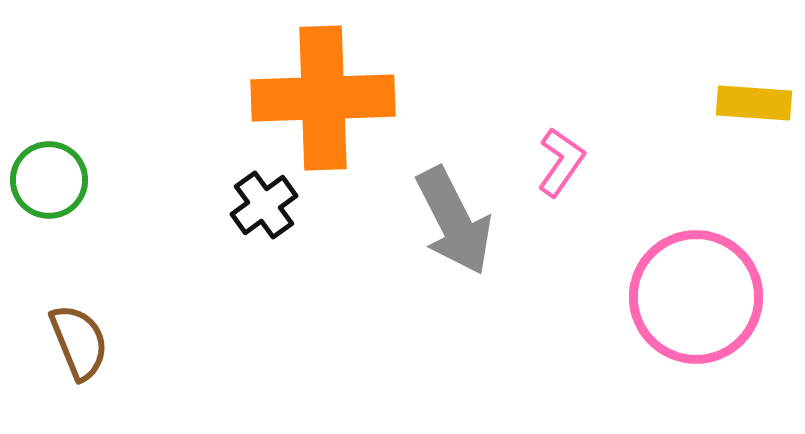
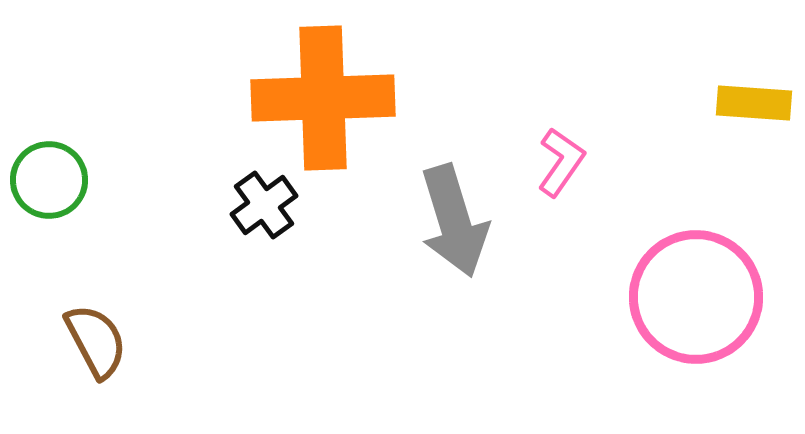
gray arrow: rotated 10 degrees clockwise
brown semicircle: moved 17 px right, 1 px up; rotated 6 degrees counterclockwise
